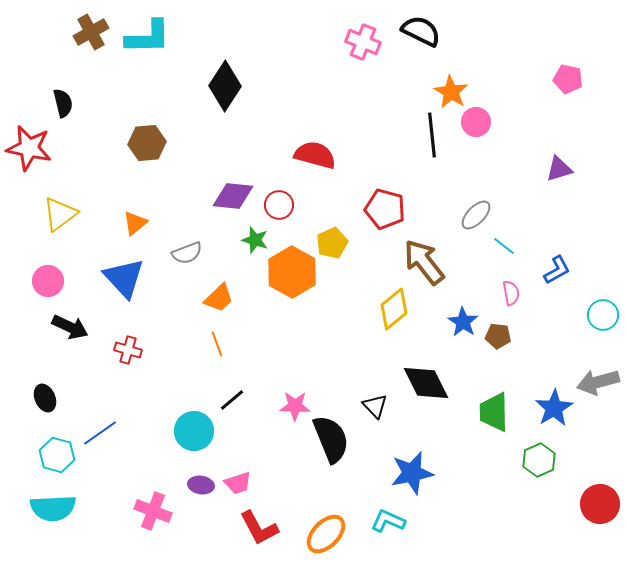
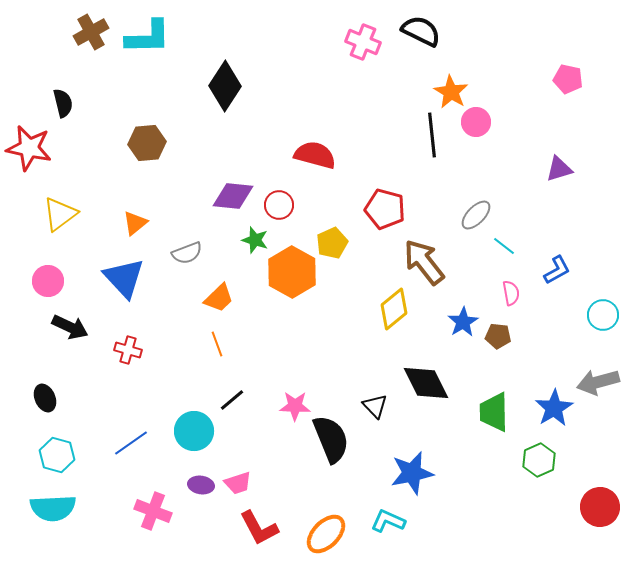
blue star at (463, 322): rotated 8 degrees clockwise
blue line at (100, 433): moved 31 px right, 10 px down
red circle at (600, 504): moved 3 px down
